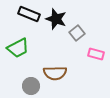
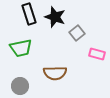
black rectangle: rotated 50 degrees clockwise
black star: moved 1 px left, 2 px up
green trapezoid: moved 3 px right; rotated 15 degrees clockwise
pink rectangle: moved 1 px right
gray circle: moved 11 px left
